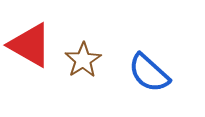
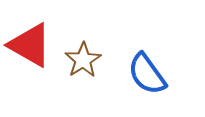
blue semicircle: moved 2 px left, 1 px down; rotated 12 degrees clockwise
